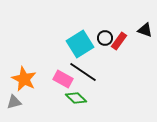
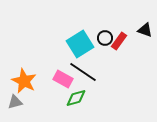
orange star: moved 2 px down
green diamond: rotated 60 degrees counterclockwise
gray triangle: moved 1 px right
